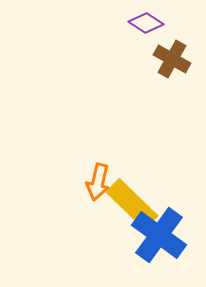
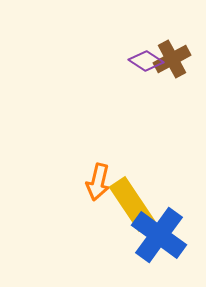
purple diamond: moved 38 px down
brown cross: rotated 33 degrees clockwise
yellow rectangle: rotated 12 degrees clockwise
